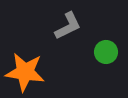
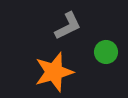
orange star: moved 29 px right; rotated 24 degrees counterclockwise
